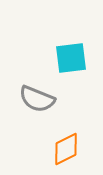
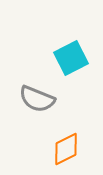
cyan square: rotated 20 degrees counterclockwise
